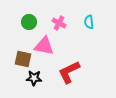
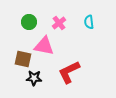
pink cross: rotated 24 degrees clockwise
